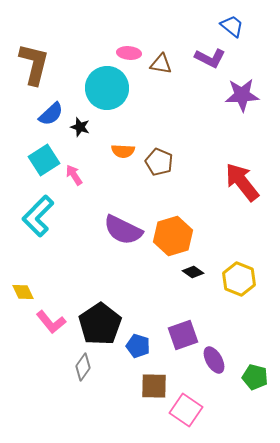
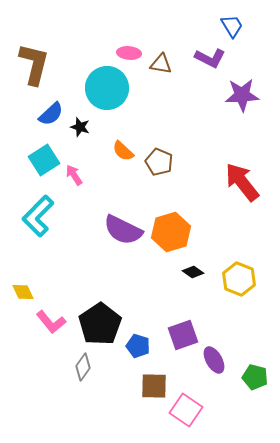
blue trapezoid: rotated 20 degrees clockwise
orange semicircle: rotated 40 degrees clockwise
orange hexagon: moved 2 px left, 4 px up
